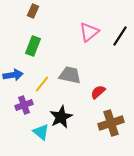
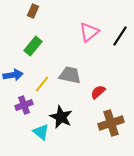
green rectangle: rotated 18 degrees clockwise
black star: rotated 20 degrees counterclockwise
